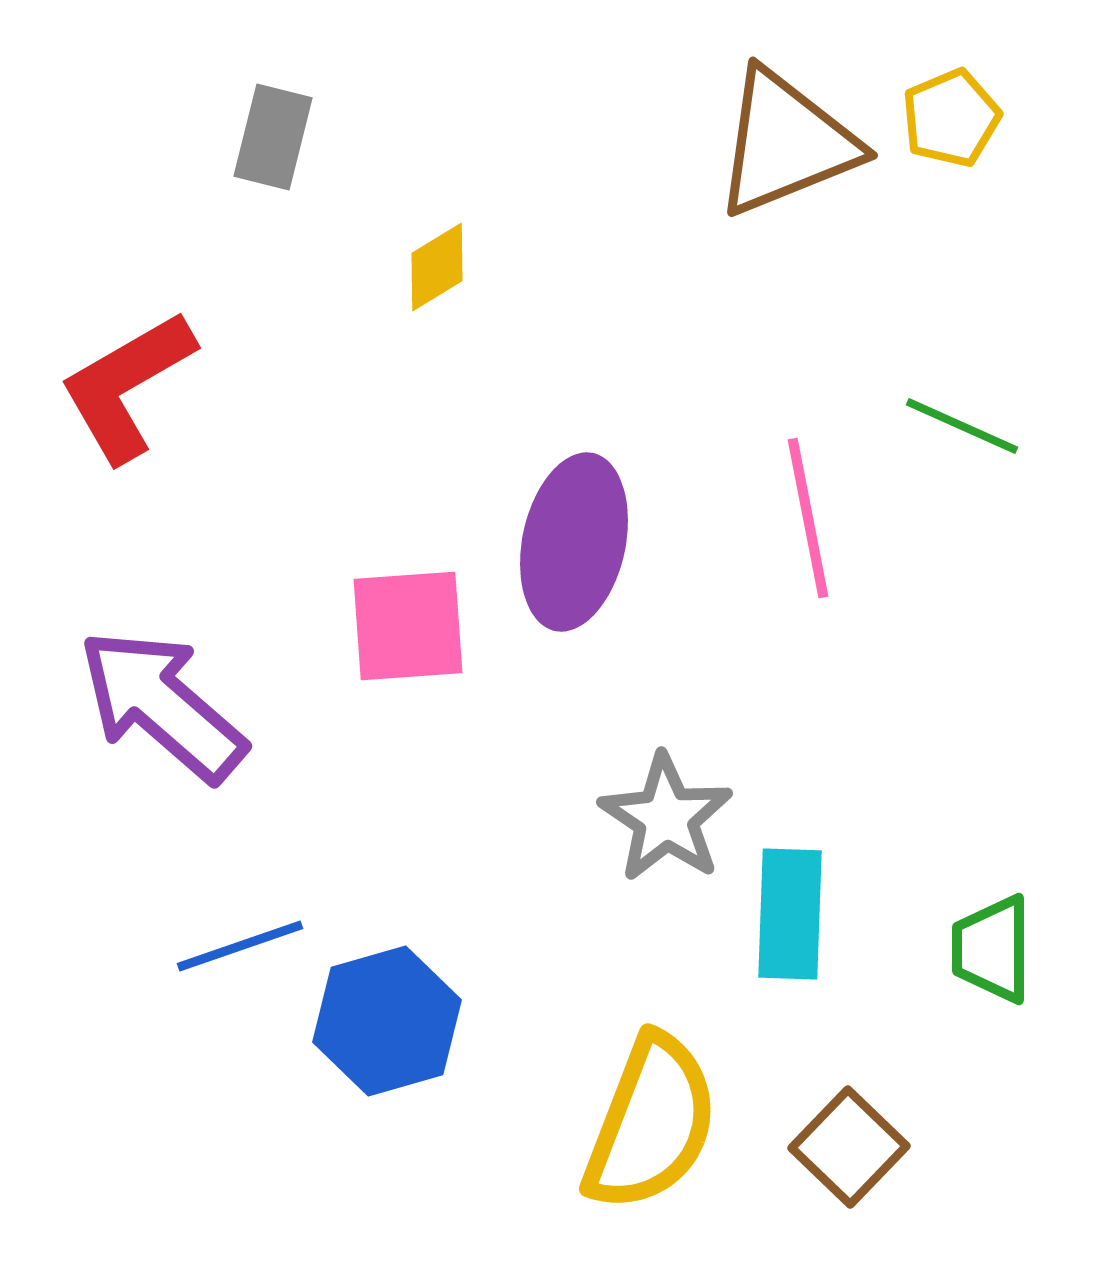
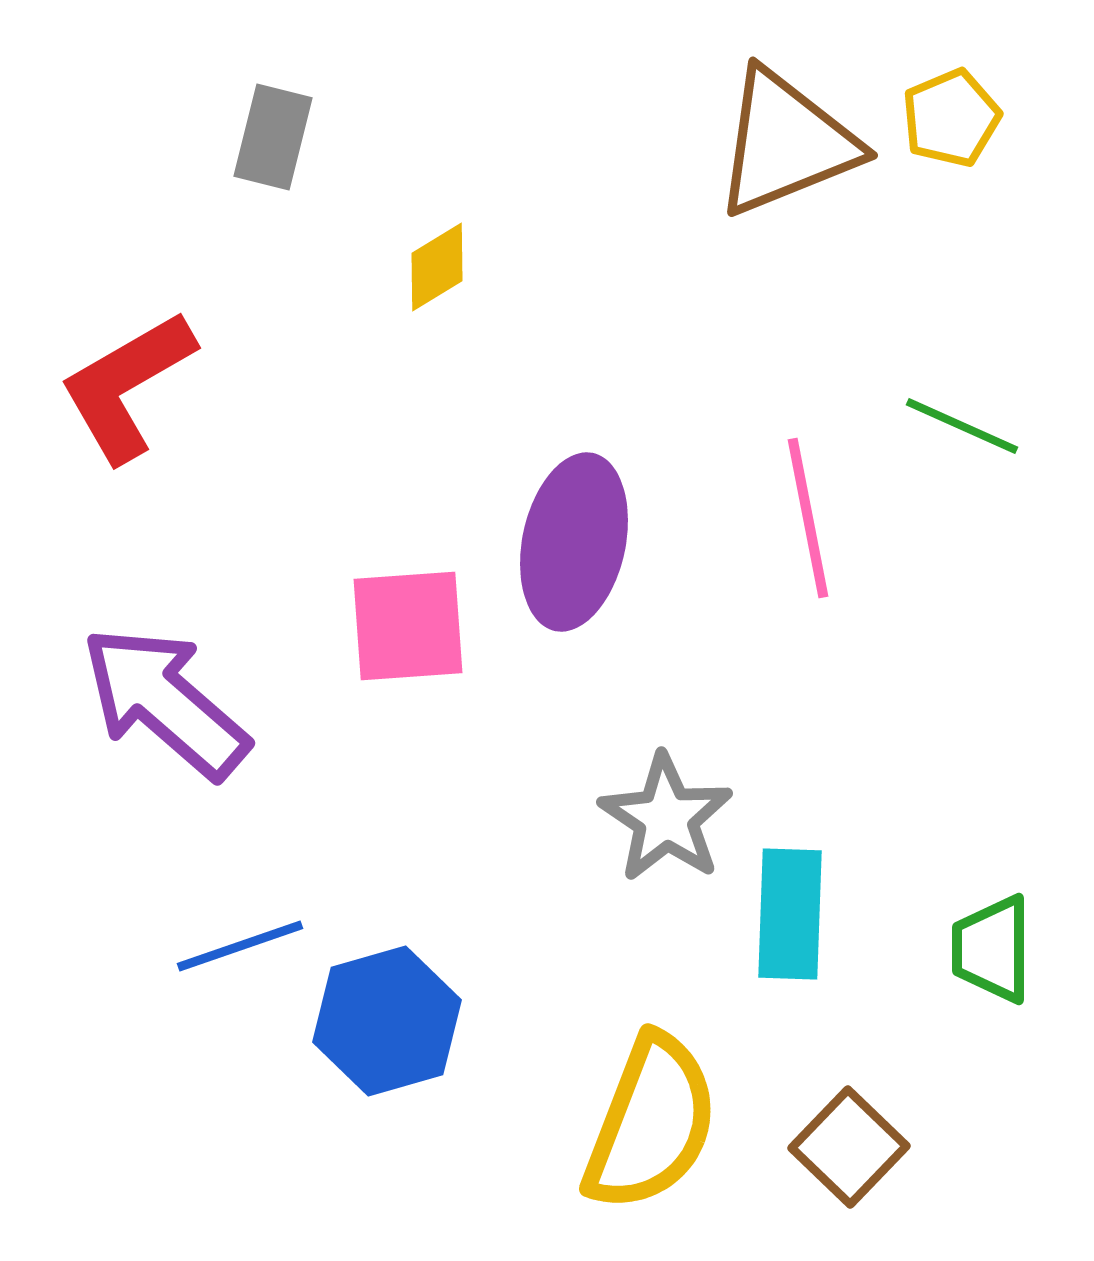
purple arrow: moved 3 px right, 3 px up
